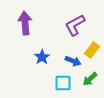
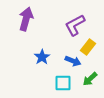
purple arrow: moved 1 px right, 4 px up; rotated 20 degrees clockwise
yellow rectangle: moved 4 px left, 3 px up
